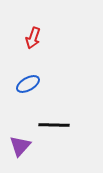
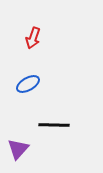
purple triangle: moved 2 px left, 3 px down
